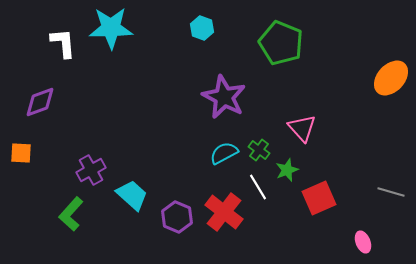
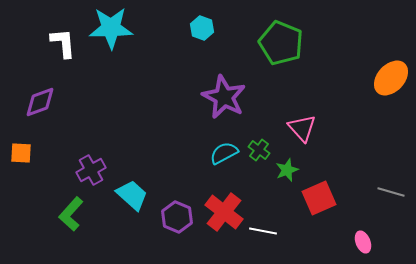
white line: moved 5 px right, 44 px down; rotated 48 degrees counterclockwise
